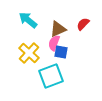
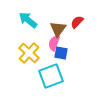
red semicircle: moved 6 px left, 2 px up
brown triangle: rotated 30 degrees counterclockwise
blue square: moved 1 px down
